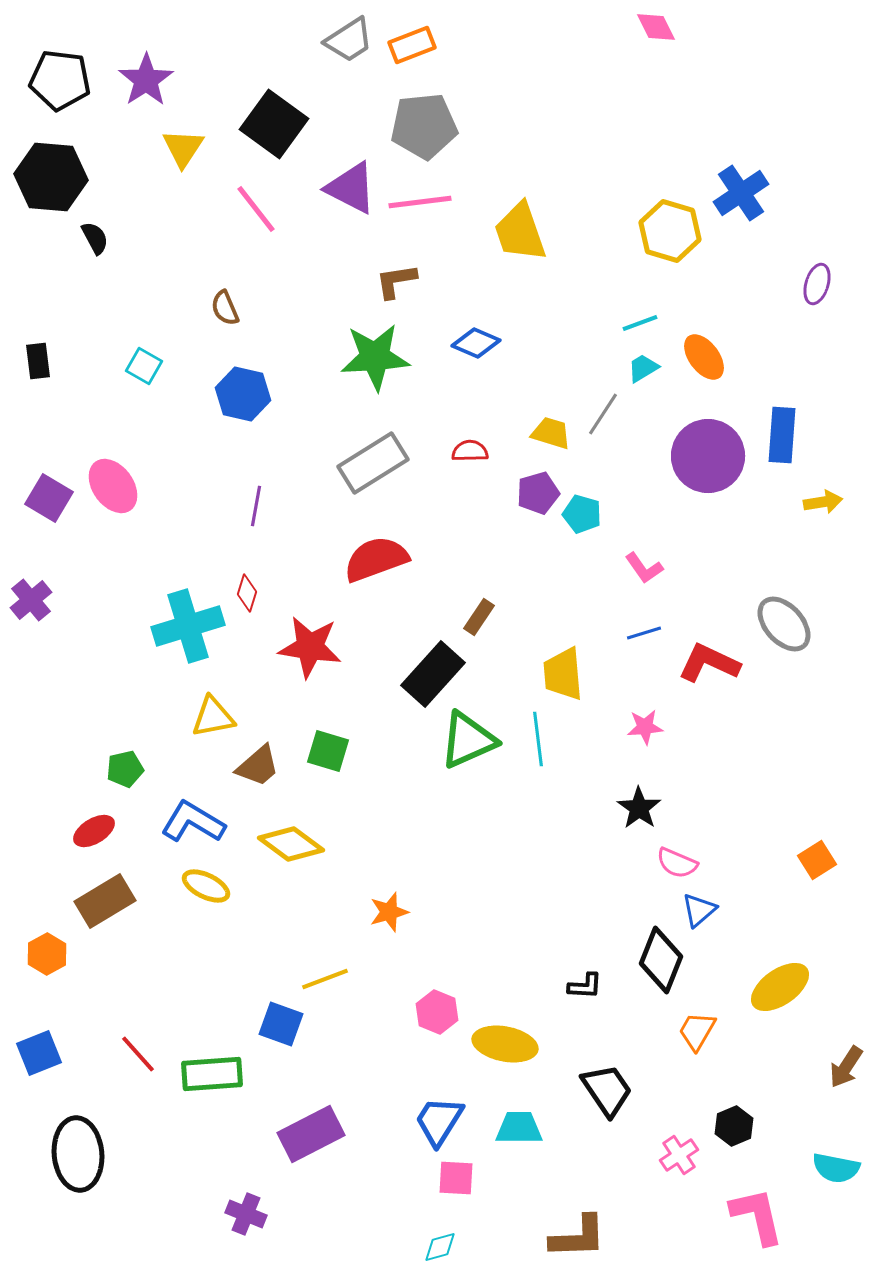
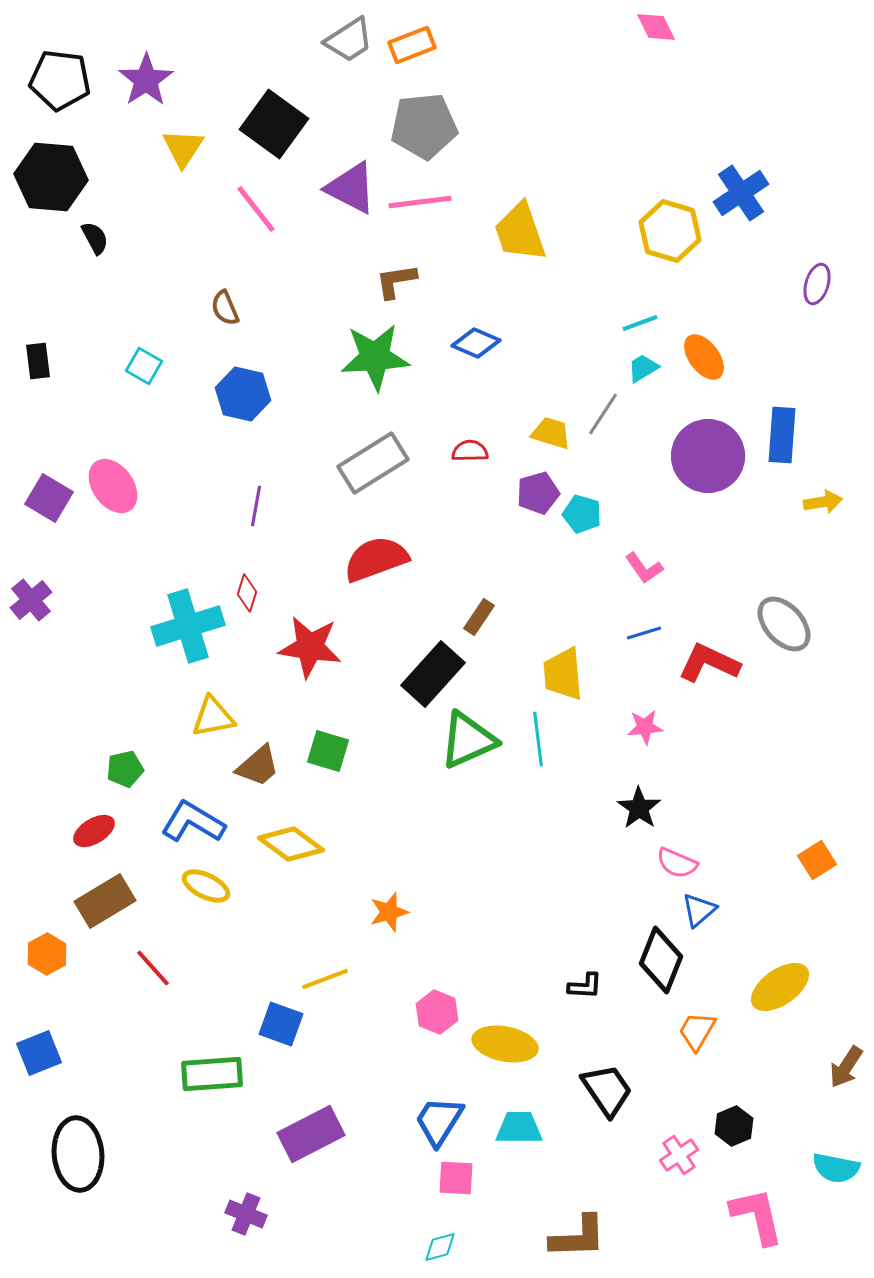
red line at (138, 1054): moved 15 px right, 86 px up
